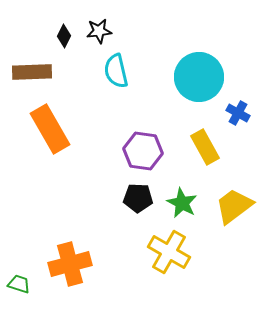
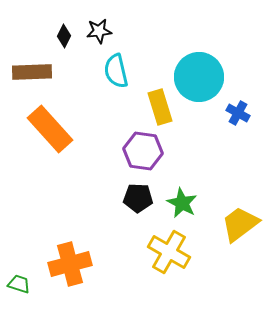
orange rectangle: rotated 12 degrees counterclockwise
yellow rectangle: moved 45 px left, 40 px up; rotated 12 degrees clockwise
yellow trapezoid: moved 6 px right, 18 px down
